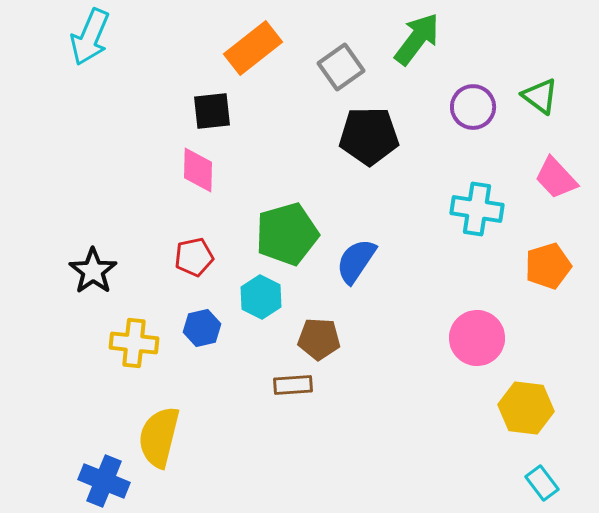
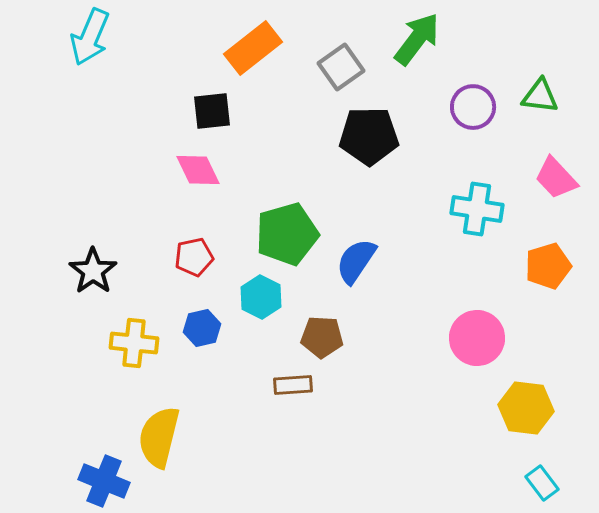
green triangle: rotated 30 degrees counterclockwise
pink diamond: rotated 27 degrees counterclockwise
brown pentagon: moved 3 px right, 2 px up
